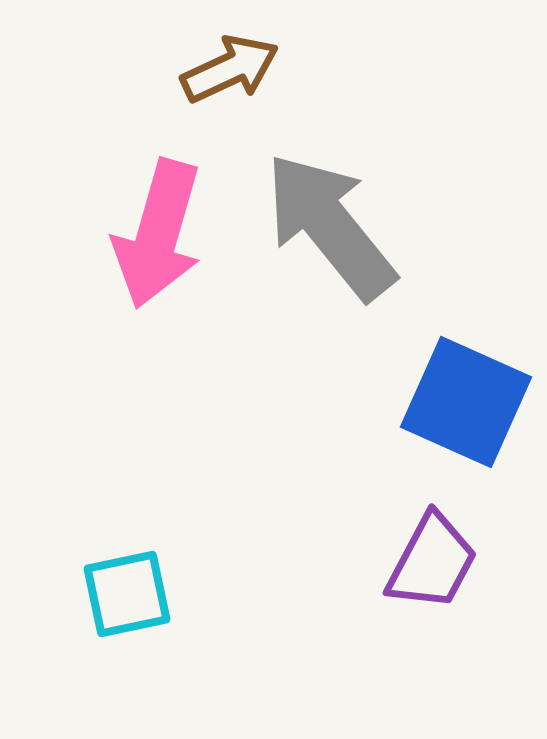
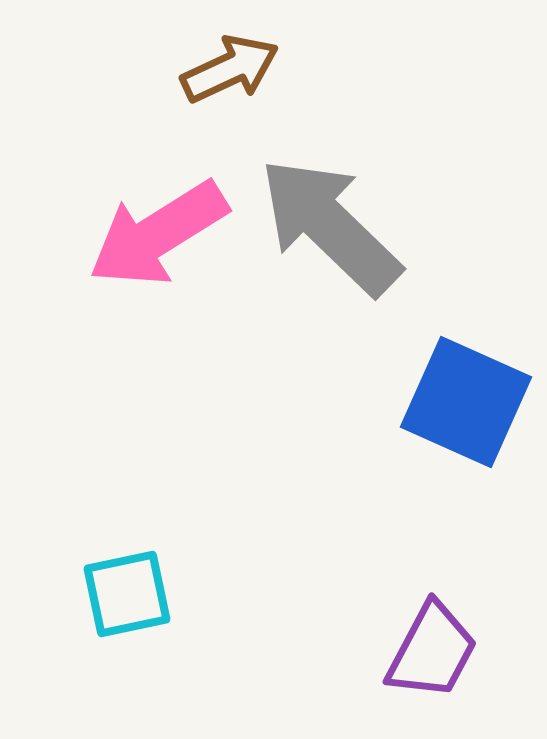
gray arrow: rotated 7 degrees counterclockwise
pink arrow: rotated 42 degrees clockwise
purple trapezoid: moved 89 px down
